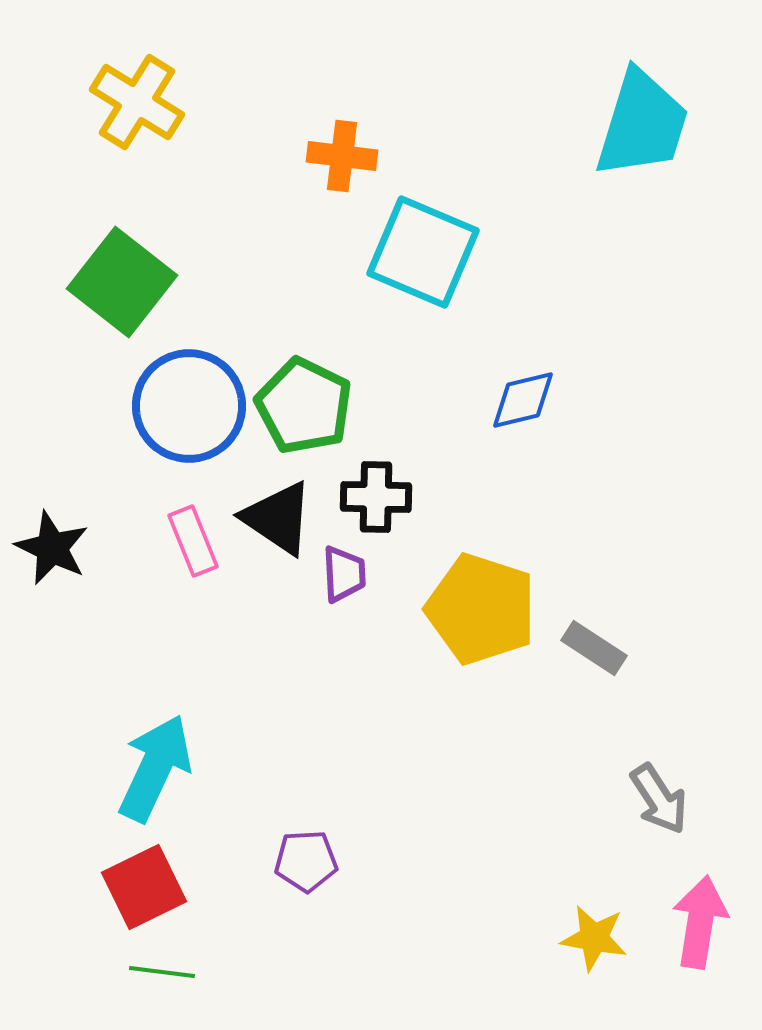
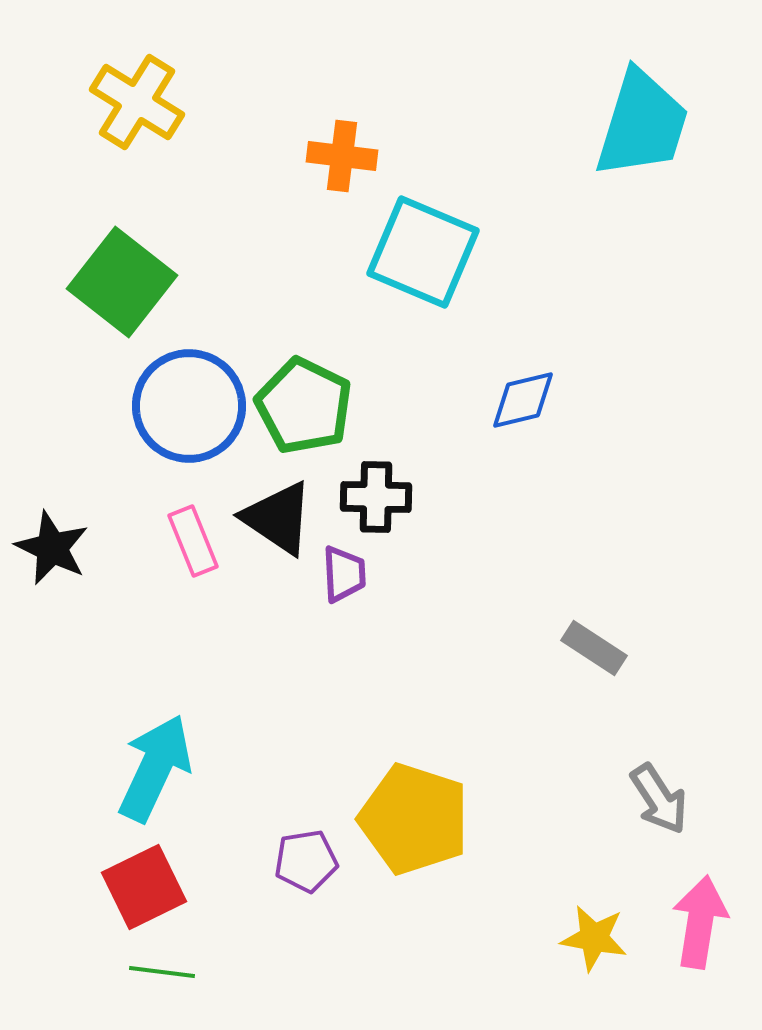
yellow pentagon: moved 67 px left, 210 px down
purple pentagon: rotated 6 degrees counterclockwise
